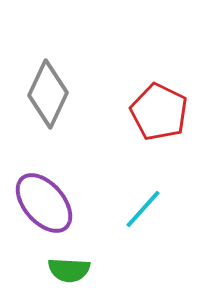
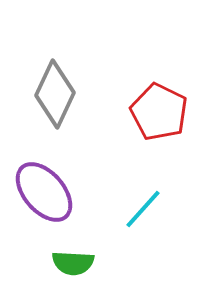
gray diamond: moved 7 px right
purple ellipse: moved 11 px up
green semicircle: moved 4 px right, 7 px up
